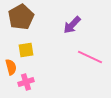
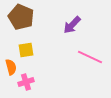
brown pentagon: rotated 20 degrees counterclockwise
